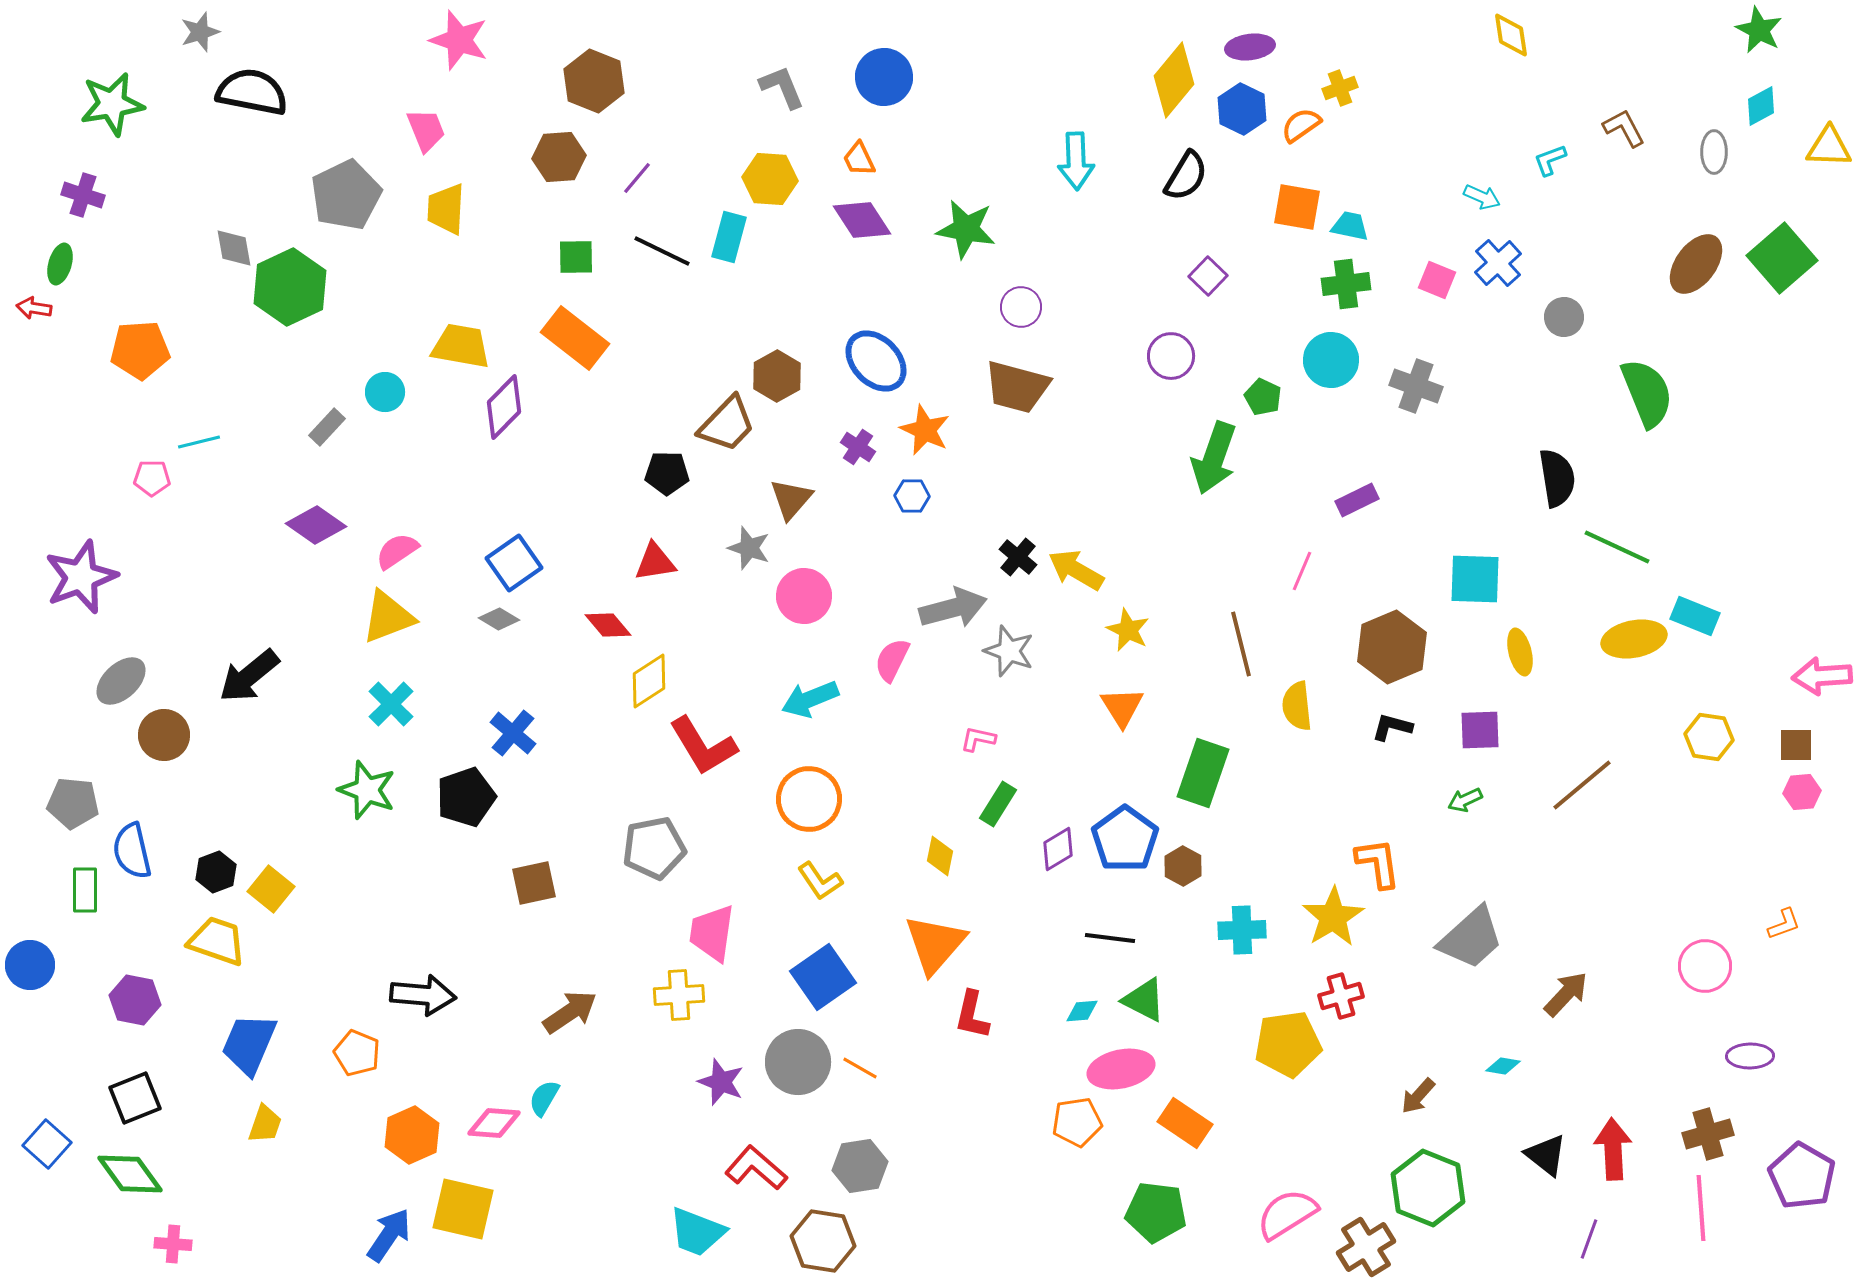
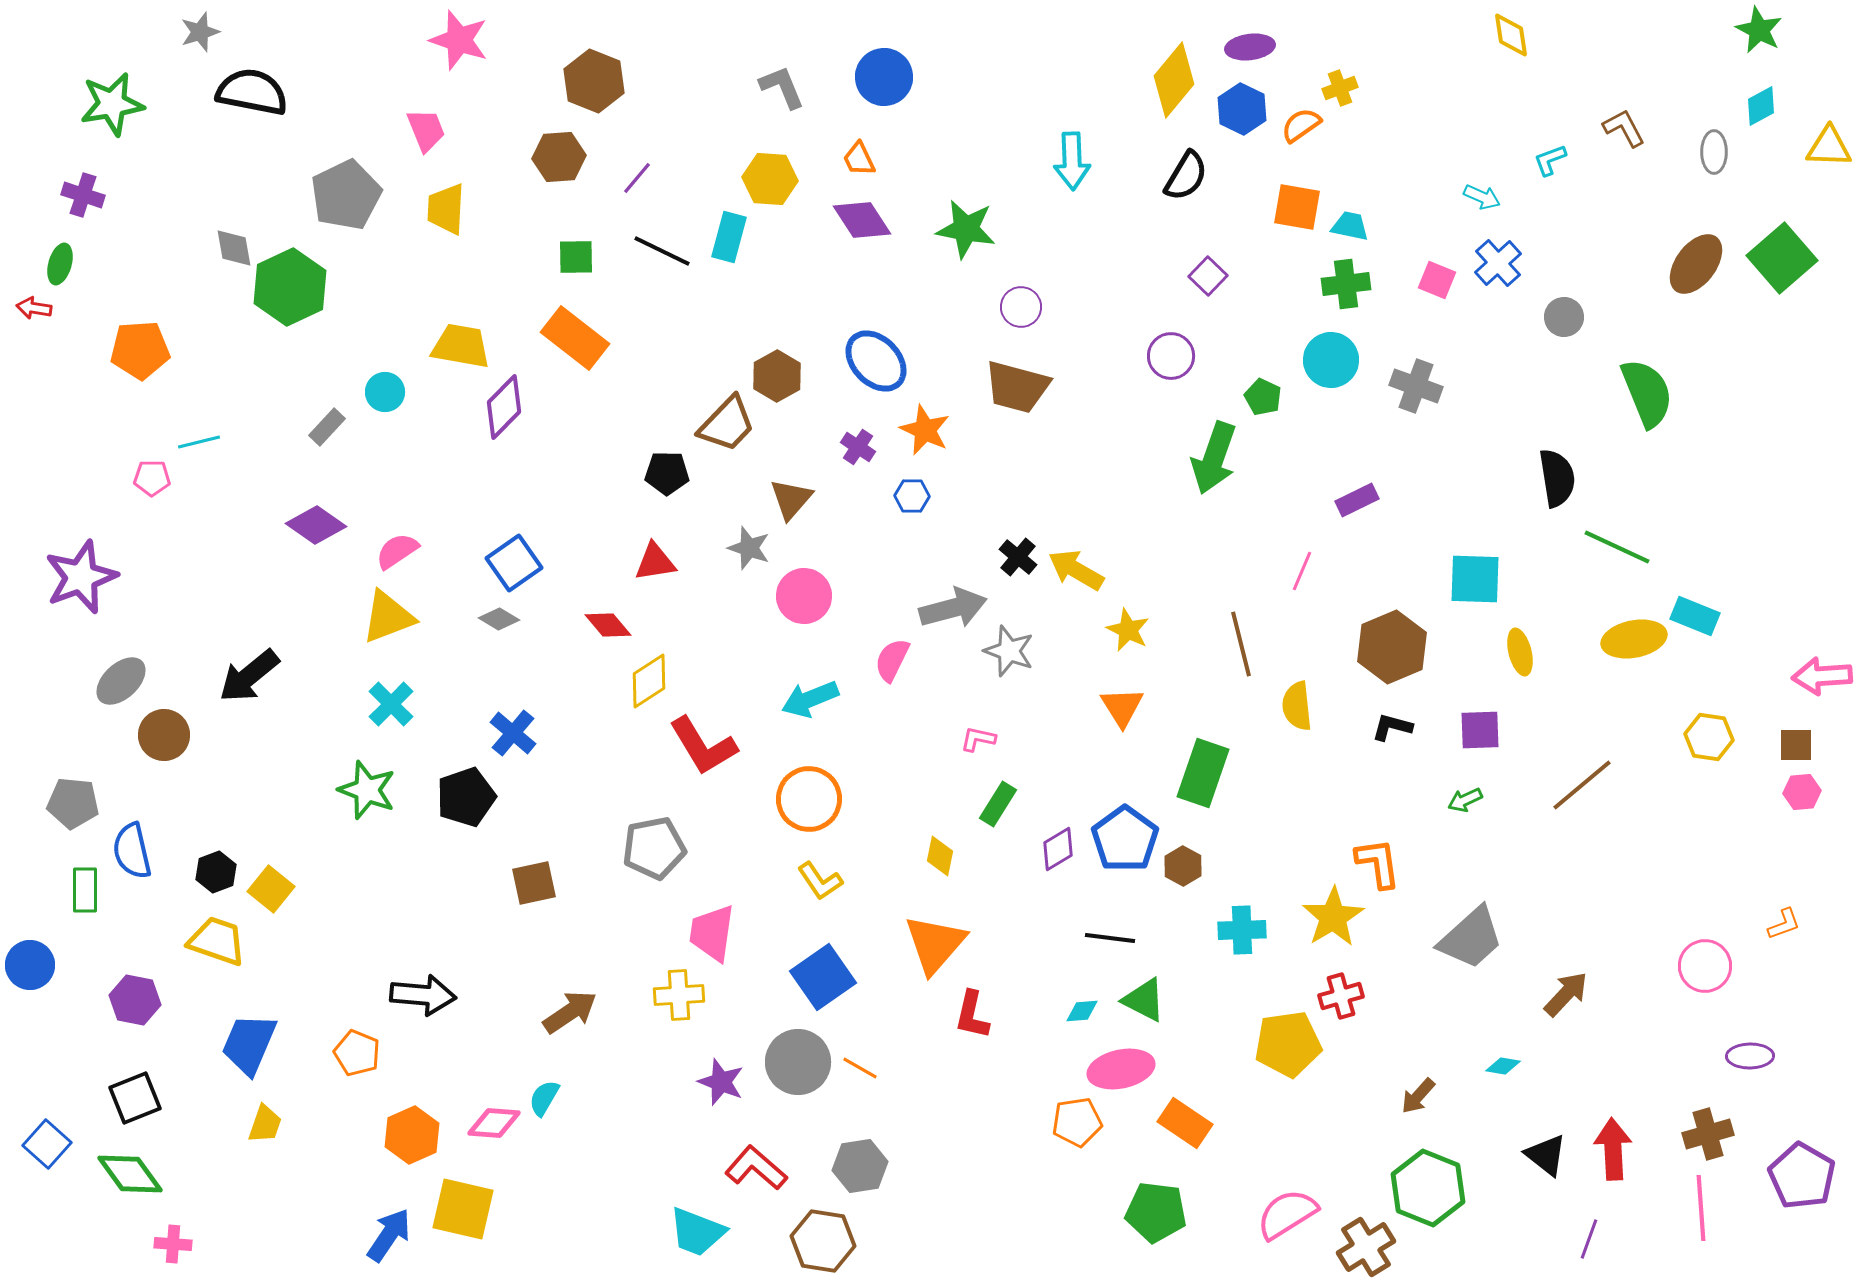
cyan arrow at (1076, 161): moved 4 px left
